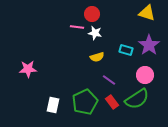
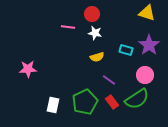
pink line: moved 9 px left
